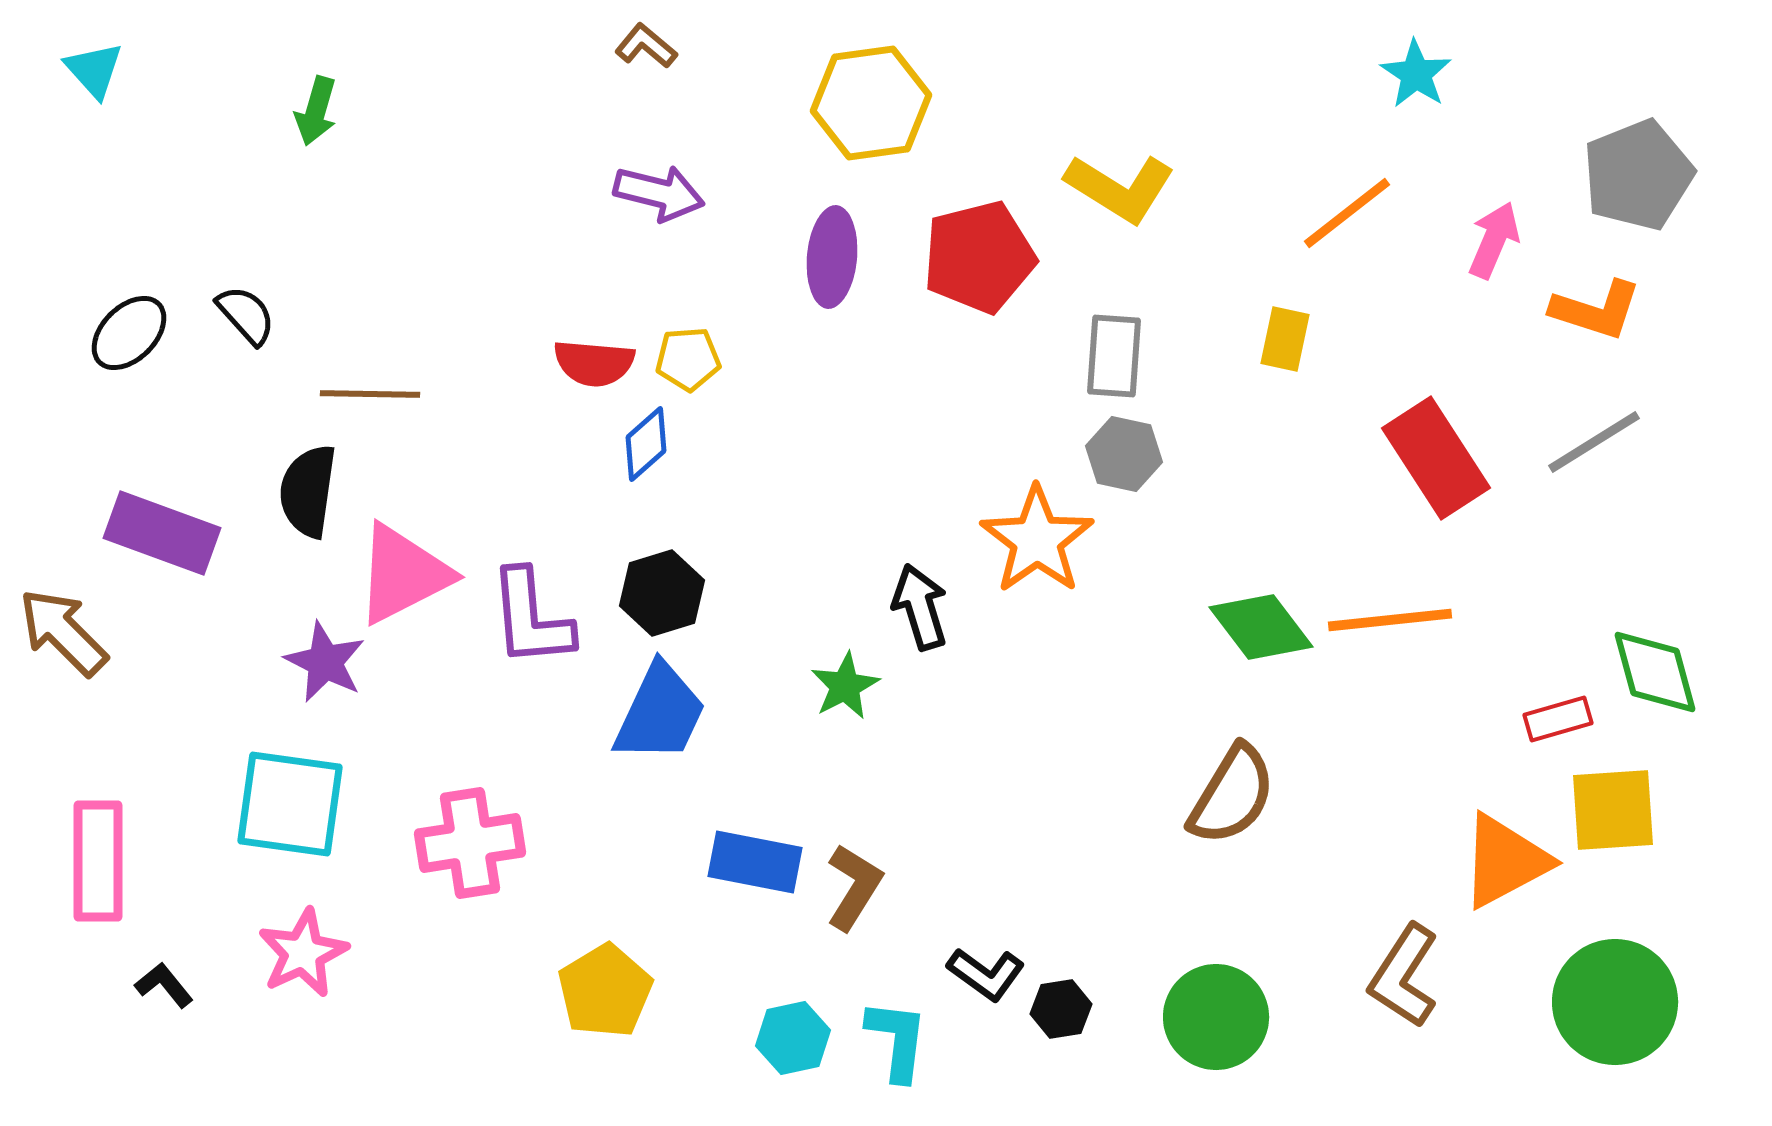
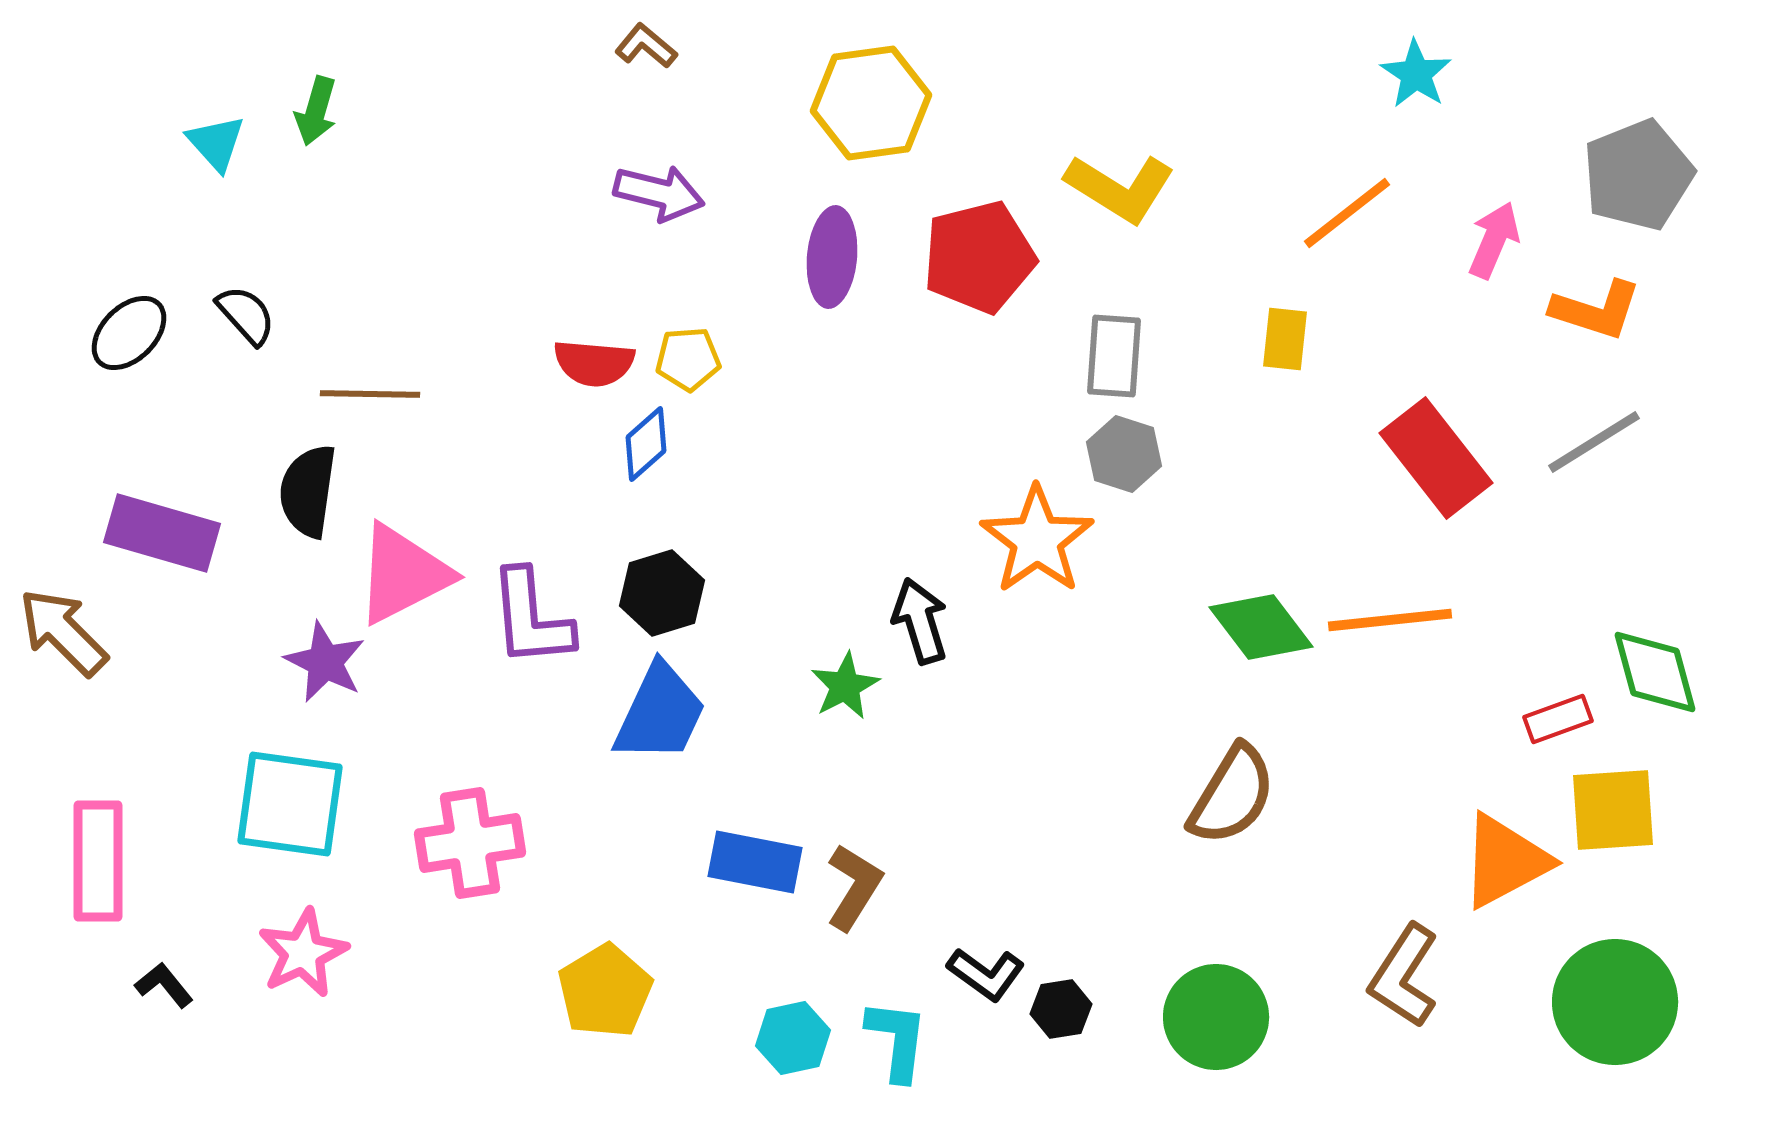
cyan triangle at (94, 70): moved 122 px right, 73 px down
yellow rectangle at (1285, 339): rotated 6 degrees counterclockwise
gray hexagon at (1124, 454): rotated 6 degrees clockwise
red rectangle at (1436, 458): rotated 5 degrees counterclockwise
purple rectangle at (162, 533): rotated 4 degrees counterclockwise
black arrow at (920, 607): moved 14 px down
red rectangle at (1558, 719): rotated 4 degrees counterclockwise
